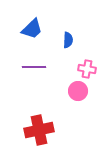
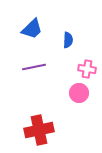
purple line: rotated 10 degrees counterclockwise
pink circle: moved 1 px right, 2 px down
